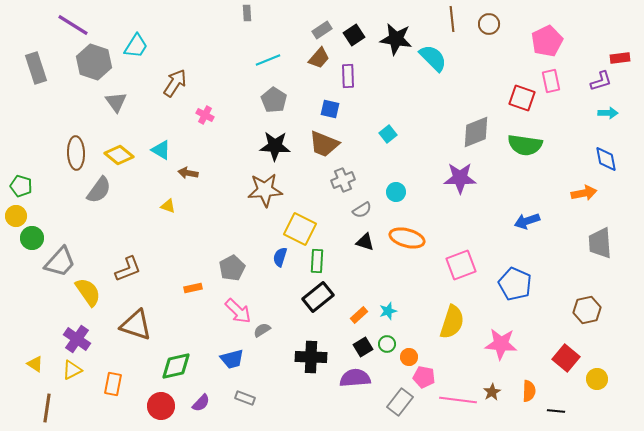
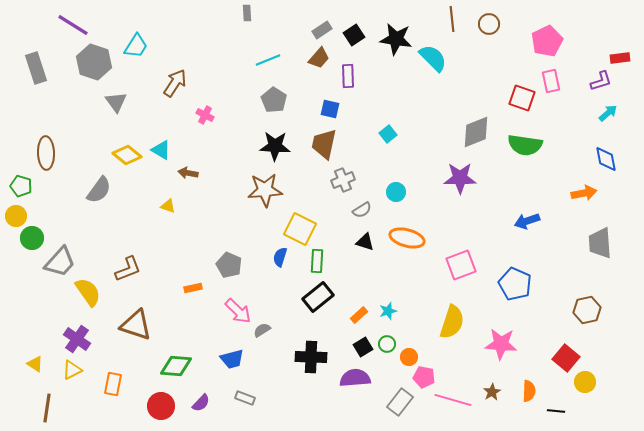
cyan arrow at (608, 113): rotated 42 degrees counterclockwise
brown trapezoid at (324, 144): rotated 80 degrees clockwise
brown ellipse at (76, 153): moved 30 px left
yellow diamond at (119, 155): moved 8 px right
gray pentagon at (232, 268): moved 3 px left, 3 px up; rotated 20 degrees counterclockwise
green diamond at (176, 366): rotated 16 degrees clockwise
yellow circle at (597, 379): moved 12 px left, 3 px down
pink line at (458, 400): moved 5 px left; rotated 9 degrees clockwise
